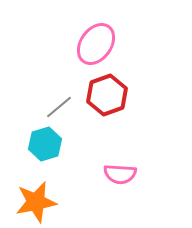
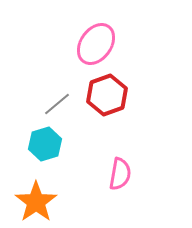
gray line: moved 2 px left, 3 px up
pink semicircle: rotated 84 degrees counterclockwise
orange star: rotated 24 degrees counterclockwise
